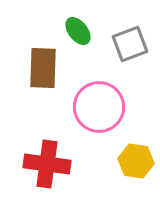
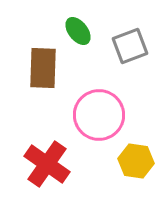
gray square: moved 2 px down
pink circle: moved 8 px down
red cross: rotated 27 degrees clockwise
